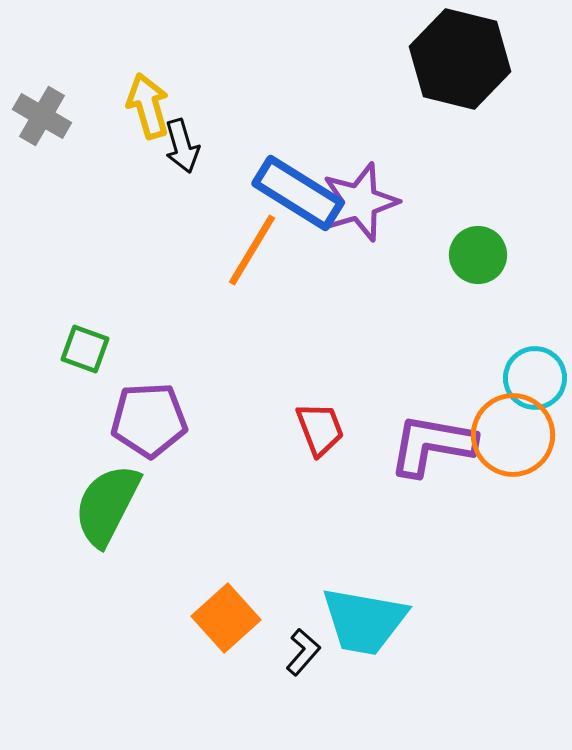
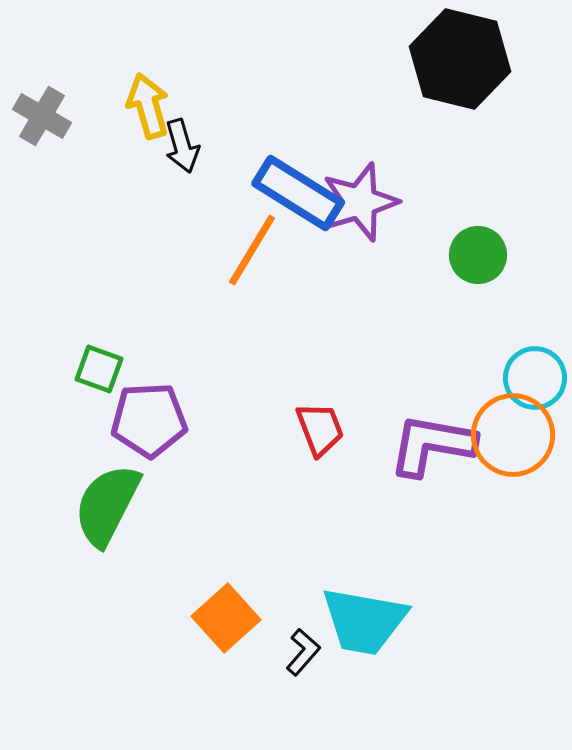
green square: moved 14 px right, 20 px down
